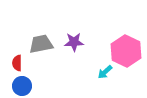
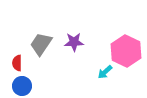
gray trapezoid: rotated 45 degrees counterclockwise
